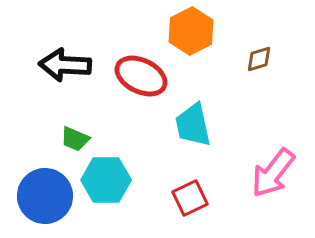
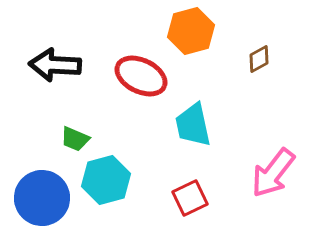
orange hexagon: rotated 12 degrees clockwise
brown diamond: rotated 12 degrees counterclockwise
black arrow: moved 10 px left
cyan hexagon: rotated 15 degrees counterclockwise
blue circle: moved 3 px left, 2 px down
